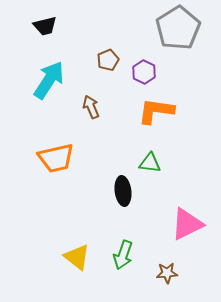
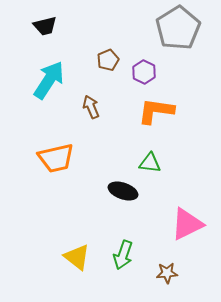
black ellipse: rotated 64 degrees counterclockwise
